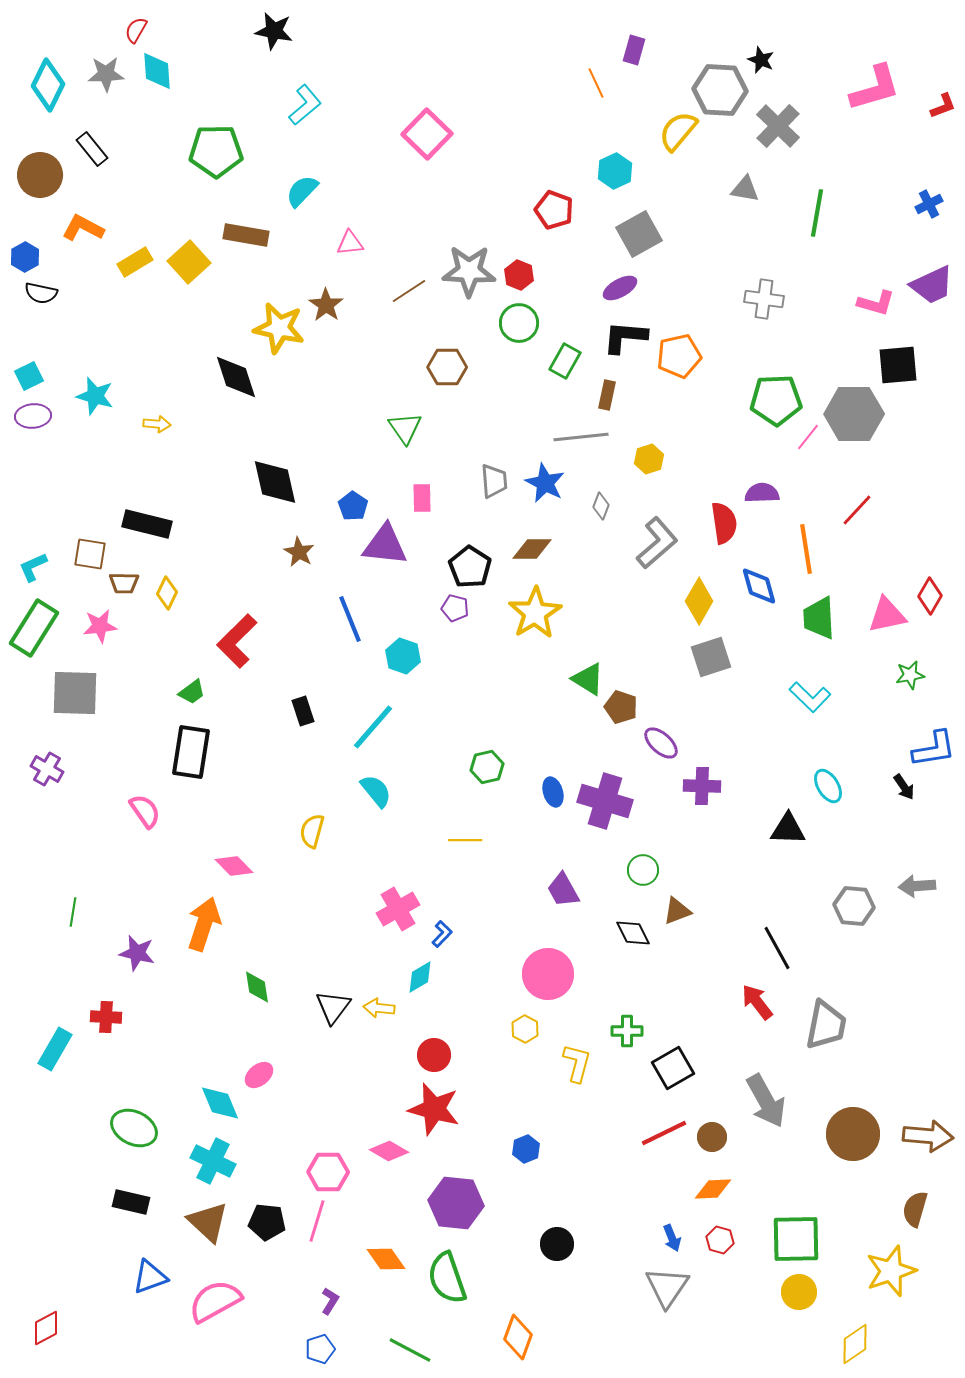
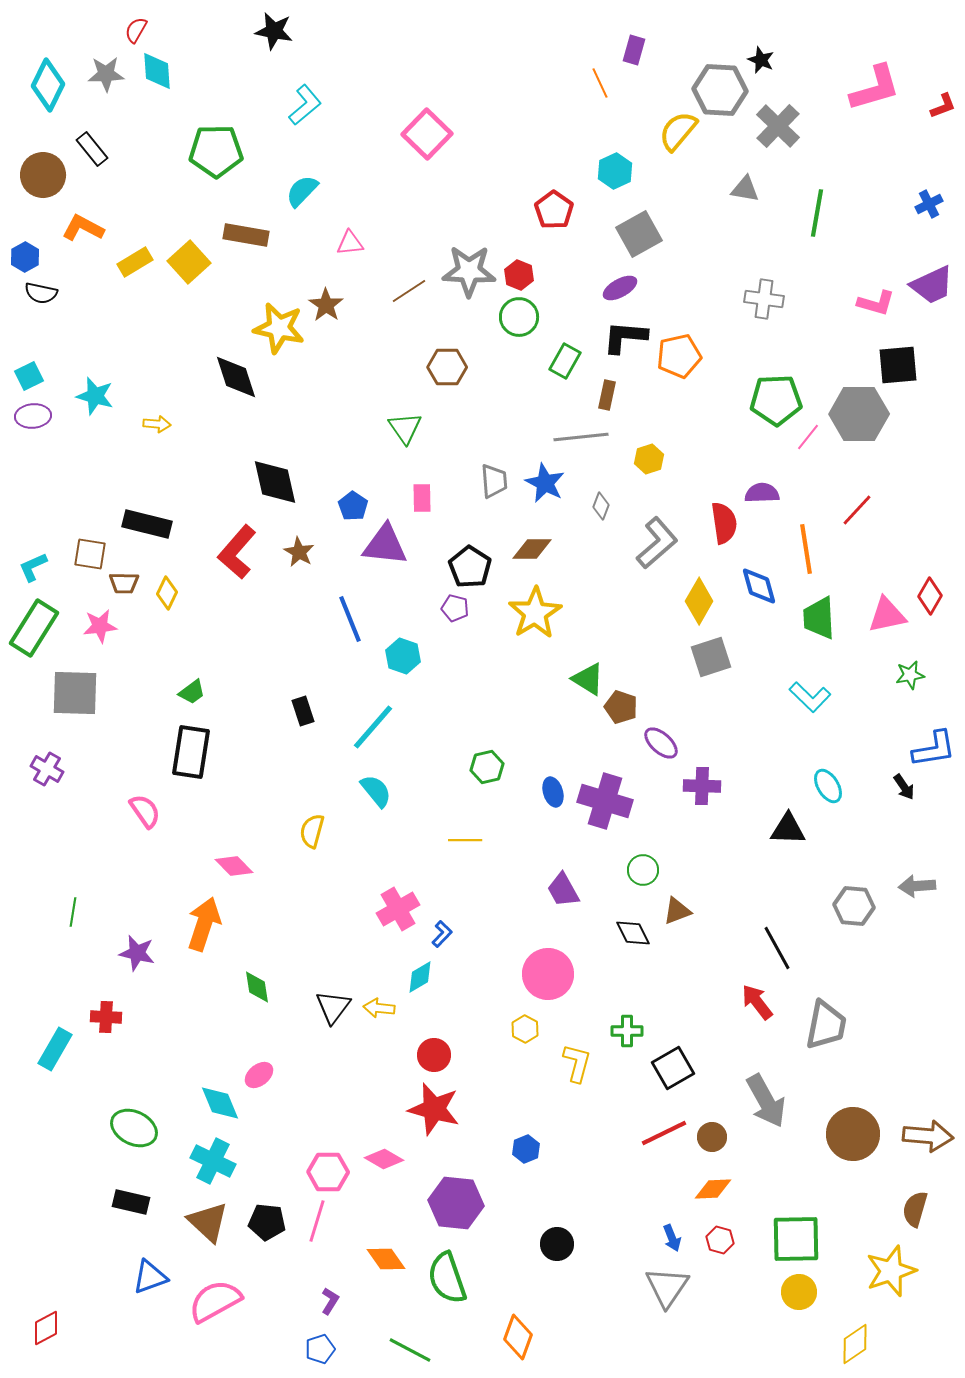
orange line at (596, 83): moved 4 px right
brown circle at (40, 175): moved 3 px right
red pentagon at (554, 210): rotated 15 degrees clockwise
green circle at (519, 323): moved 6 px up
gray hexagon at (854, 414): moved 5 px right
red L-shape at (237, 641): moved 89 px up; rotated 4 degrees counterclockwise
pink diamond at (389, 1151): moved 5 px left, 8 px down
